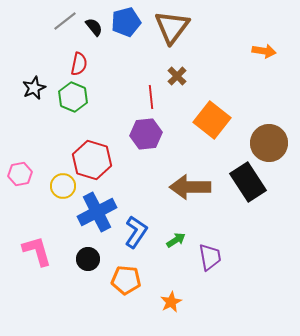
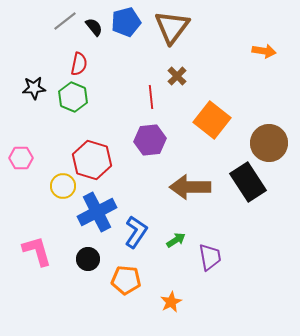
black star: rotated 20 degrees clockwise
purple hexagon: moved 4 px right, 6 px down
pink hexagon: moved 1 px right, 16 px up; rotated 10 degrees clockwise
